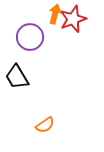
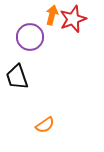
orange arrow: moved 3 px left, 1 px down
black trapezoid: rotated 12 degrees clockwise
